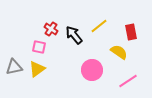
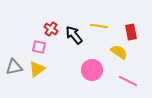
yellow line: rotated 48 degrees clockwise
pink line: rotated 60 degrees clockwise
